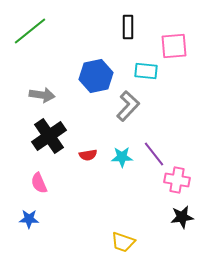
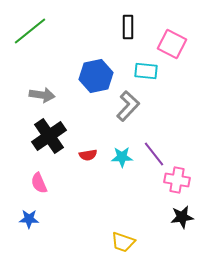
pink square: moved 2 px left, 2 px up; rotated 32 degrees clockwise
